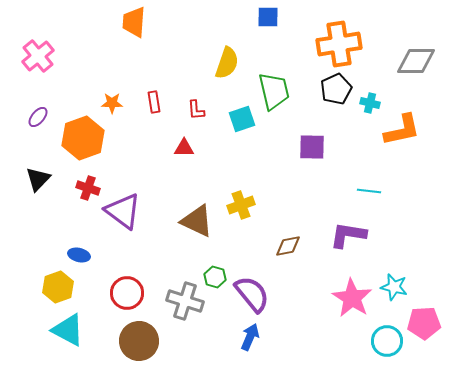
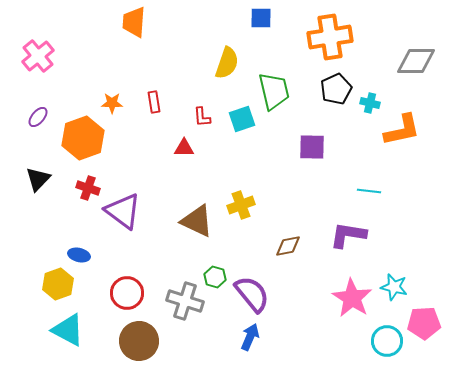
blue square: moved 7 px left, 1 px down
orange cross: moved 9 px left, 7 px up
red L-shape: moved 6 px right, 7 px down
yellow hexagon: moved 3 px up
